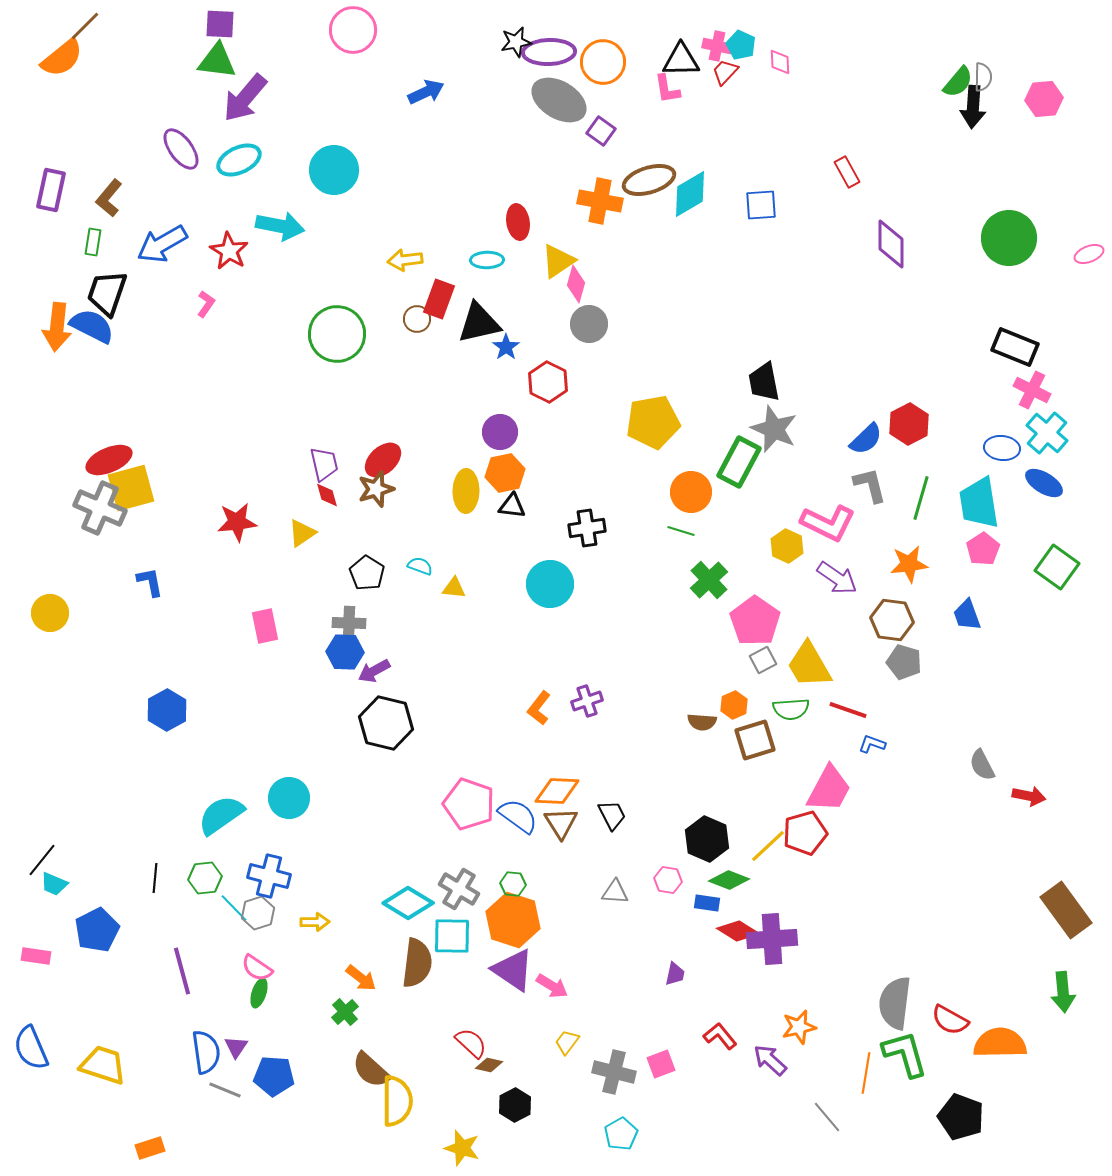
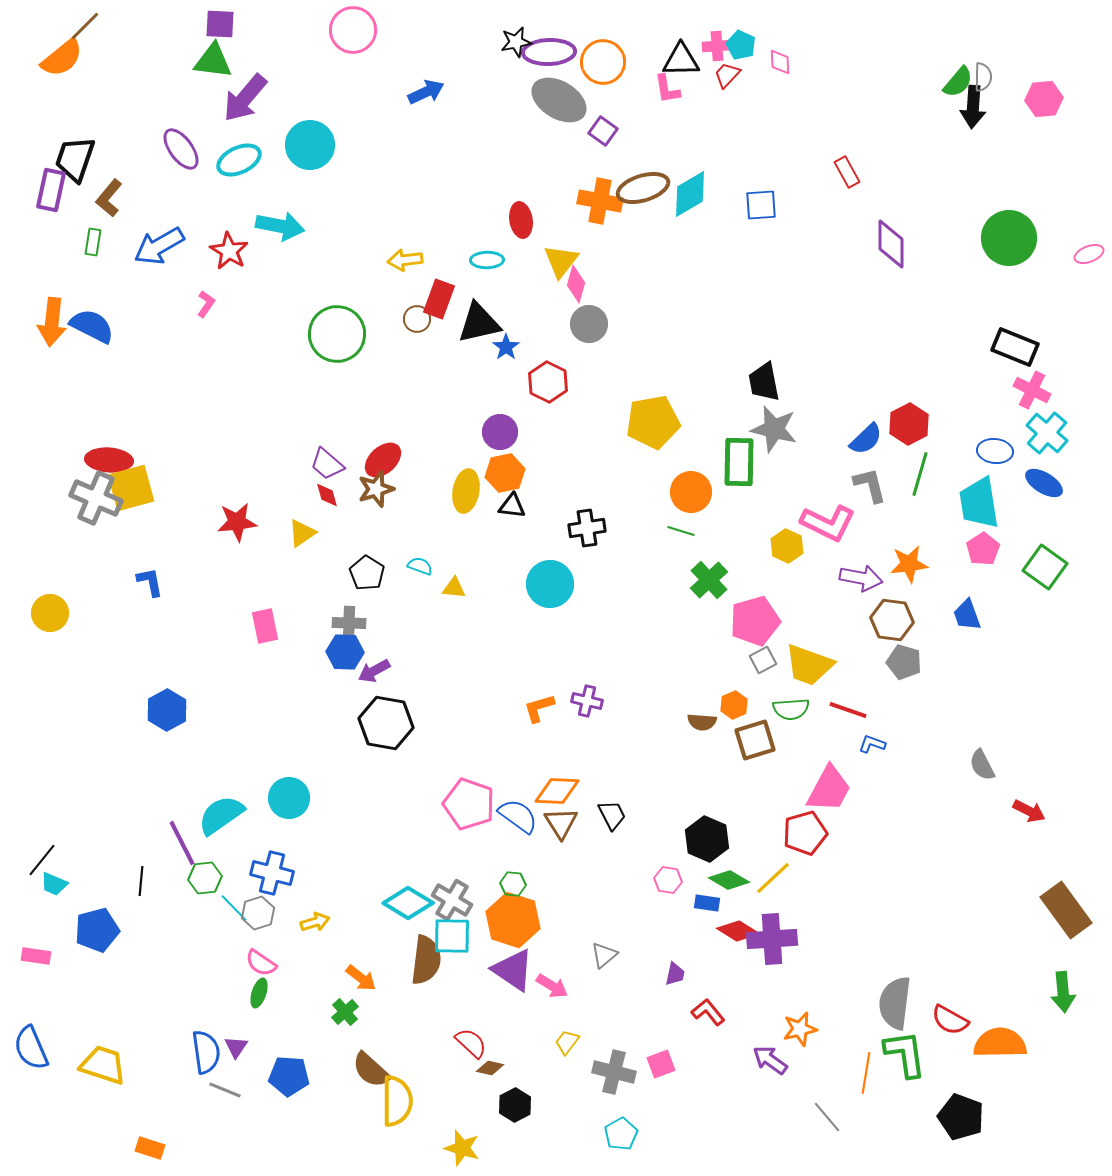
pink cross at (717, 46): rotated 16 degrees counterclockwise
green triangle at (217, 61): moved 4 px left
red trapezoid at (725, 72): moved 2 px right, 3 px down
purple square at (601, 131): moved 2 px right
cyan circle at (334, 170): moved 24 px left, 25 px up
brown ellipse at (649, 180): moved 6 px left, 8 px down
red ellipse at (518, 222): moved 3 px right, 2 px up
blue arrow at (162, 244): moved 3 px left, 2 px down
yellow triangle at (558, 261): moved 3 px right; rotated 18 degrees counterclockwise
black trapezoid at (107, 293): moved 32 px left, 134 px up
orange arrow at (57, 327): moved 5 px left, 5 px up
gray star at (774, 429): rotated 9 degrees counterclockwise
blue ellipse at (1002, 448): moved 7 px left, 3 px down
red ellipse at (109, 460): rotated 27 degrees clockwise
green rectangle at (739, 462): rotated 27 degrees counterclockwise
purple trapezoid at (324, 464): moved 3 px right; rotated 144 degrees clockwise
yellow ellipse at (466, 491): rotated 9 degrees clockwise
green line at (921, 498): moved 1 px left, 24 px up
gray cross at (100, 508): moved 4 px left, 10 px up
green square at (1057, 567): moved 12 px left
purple arrow at (837, 578): moved 24 px right; rotated 24 degrees counterclockwise
pink pentagon at (755, 621): rotated 21 degrees clockwise
yellow trapezoid at (809, 665): rotated 40 degrees counterclockwise
purple cross at (587, 701): rotated 32 degrees clockwise
orange L-shape at (539, 708): rotated 36 degrees clockwise
black hexagon at (386, 723): rotated 4 degrees counterclockwise
red arrow at (1029, 796): moved 15 px down; rotated 16 degrees clockwise
yellow line at (768, 846): moved 5 px right, 32 px down
blue cross at (269, 876): moved 3 px right, 3 px up
black line at (155, 878): moved 14 px left, 3 px down
green diamond at (729, 880): rotated 9 degrees clockwise
gray cross at (459, 889): moved 7 px left, 11 px down
gray triangle at (615, 892): moved 11 px left, 63 px down; rotated 44 degrees counterclockwise
yellow arrow at (315, 922): rotated 16 degrees counterclockwise
blue pentagon at (97, 930): rotated 12 degrees clockwise
brown semicircle at (417, 963): moved 9 px right, 3 px up
pink semicircle at (257, 968): moved 4 px right, 5 px up
purple line at (182, 971): moved 128 px up; rotated 12 degrees counterclockwise
orange star at (799, 1027): moved 1 px right, 2 px down
red L-shape at (720, 1036): moved 12 px left, 24 px up
green L-shape at (905, 1054): rotated 8 degrees clockwise
purple arrow at (770, 1060): rotated 6 degrees counterclockwise
brown diamond at (489, 1065): moved 1 px right, 3 px down
blue pentagon at (274, 1076): moved 15 px right
orange rectangle at (150, 1148): rotated 36 degrees clockwise
